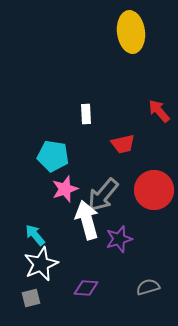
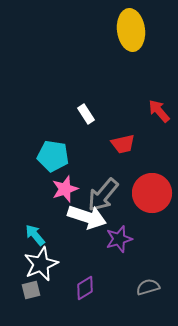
yellow ellipse: moved 2 px up
white rectangle: rotated 30 degrees counterclockwise
red circle: moved 2 px left, 3 px down
white arrow: moved 3 px up; rotated 123 degrees clockwise
purple diamond: moved 1 px left; rotated 35 degrees counterclockwise
gray square: moved 8 px up
